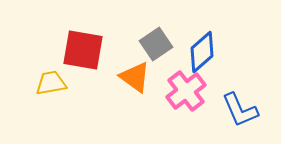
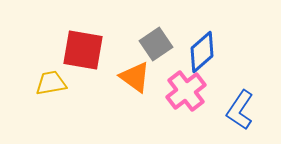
blue L-shape: rotated 57 degrees clockwise
